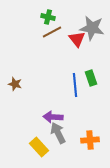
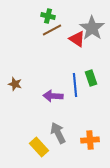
green cross: moved 1 px up
gray star: rotated 25 degrees clockwise
brown line: moved 2 px up
red triangle: rotated 18 degrees counterclockwise
purple arrow: moved 21 px up
